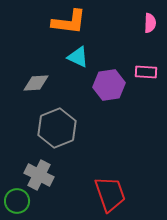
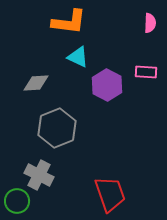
purple hexagon: moved 2 px left; rotated 24 degrees counterclockwise
